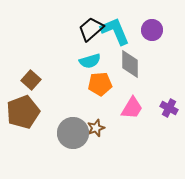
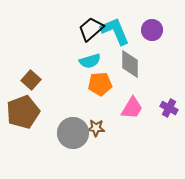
brown star: rotated 24 degrees clockwise
